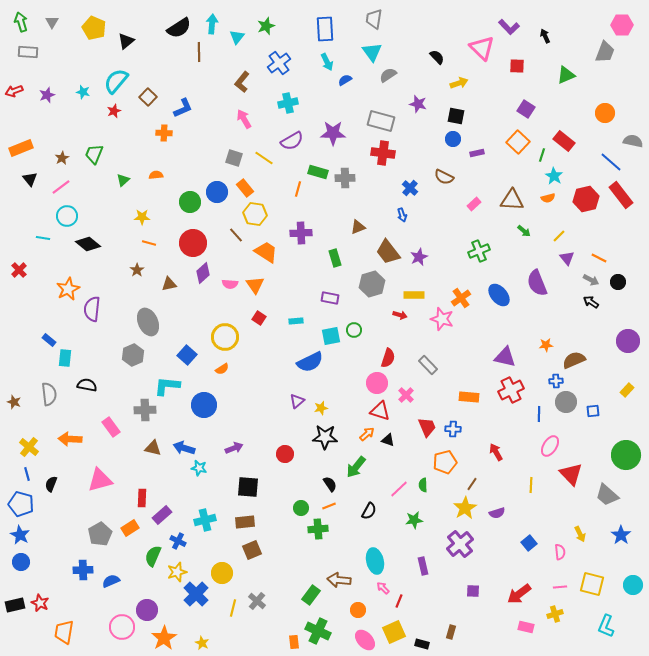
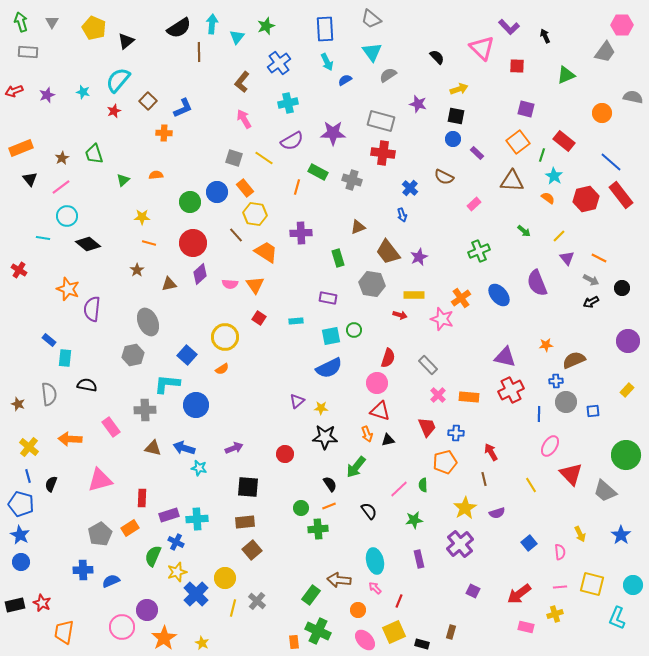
gray trapezoid at (374, 19): moved 3 px left; rotated 60 degrees counterclockwise
gray trapezoid at (605, 52): rotated 15 degrees clockwise
cyan semicircle at (116, 81): moved 2 px right, 1 px up
yellow arrow at (459, 83): moved 6 px down
brown square at (148, 97): moved 4 px down
purple square at (526, 109): rotated 18 degrees counterclockwise
orange circle at (605, 113): moved 3 px left
gray semicircle at (633, 141): moved 44 px up
orange square at (518, 142): rotated 10 degrees clockwise
purple rectangle at (477, 153): rotated 56 degrees clockwise
green trapezoid at (94, 154): rotated 40 degrees counterclockwise
green rectangle at (318, 172): rotated 12 degrees clockwise
gray cross at (345, 178): moved 7 px right, 2 px down; rotated 18 degrees clockwise
orange line at (298, 189): moved 1 px left, 2 px up
orange semicircle at (548, 198): rotated 128 degrees counterclockwise
brown triangle at (512, 200): moved 19 px up
green rectangle at (335, 258): moved 3 px right
red cross at (19, 270): rotated 14 degrees counterclockwise
purple diamond at (203, 273): moved 3 px left, 1 px down
black circle at (618, 282): moved 4 px right, 6 px down
gray hexagon at (372, 284): rotated 25 degrees clockwise
orange star at (68, 289): rotated 25 degrees counterclockwise
purple rectangle at (330, 298): moved 2 px left
black arrow at (591, 302): rotated 63 degrees counterclockwise
gray hexagon at (133, 355): rotated 10 degrees clockwise
blue semicircle at (310, 362): moved 19 px right, 6 px down
cyan L-shape at (167, 386): moved 2 px up
pink cross at (406, 395): moved 32 px right
brown star at (14, 402): moved 4 px right, 2 px down
blue circle at (204, 405): moved 8 px left
yellow star at (321, 408): rotated 16 degrees clockwise
blue cross at (453, 429): moved 3 px right, 4 px down
orange arrow at (367, 434): rotated 112 degrees clockwise
black triangle at (388, 440): rotated 32 degrees counterclockwise
red arrow at (496, 452): moved 5 px left
blue line at (27, 474): moved 1 px right, 2 px down
brown line at (472, 484): moved 12 px right, 5 px up; rotated 48 degrees counterclockwise
yellow line at (531, 485): rotated 35 degrees counterclockwise
gray trapezoid at (607, 495): moved 2 px left, 4 px up
black semicircle at (369, 511): rotated 66 degrees counterclockwise
purple rectangle at (162, 515): moved 7 px right; rotated 24 degrees clockwise
cyan cross at (205, 520): moved 8 px left, 1 px up; rotated 10 degrees clockwise
blue cross at (178, 541): moved 2 px left, 1 px down
brown square at (252, 550): rotated 18 degrees counterclockwise
purple rectangle at (423, 566): moved 4 px left, 7 px up
yellow circle at (222, 573): moved 3 px right, 5 px down
pink arrow at (383, 588): moved 8 px left
purple square at (473, 591): rotated 24 degrees clockwise
red star at (40, 603): moved 2 px right
cyan L-shape at (606, 626): moved 11 px right, 8 px up
